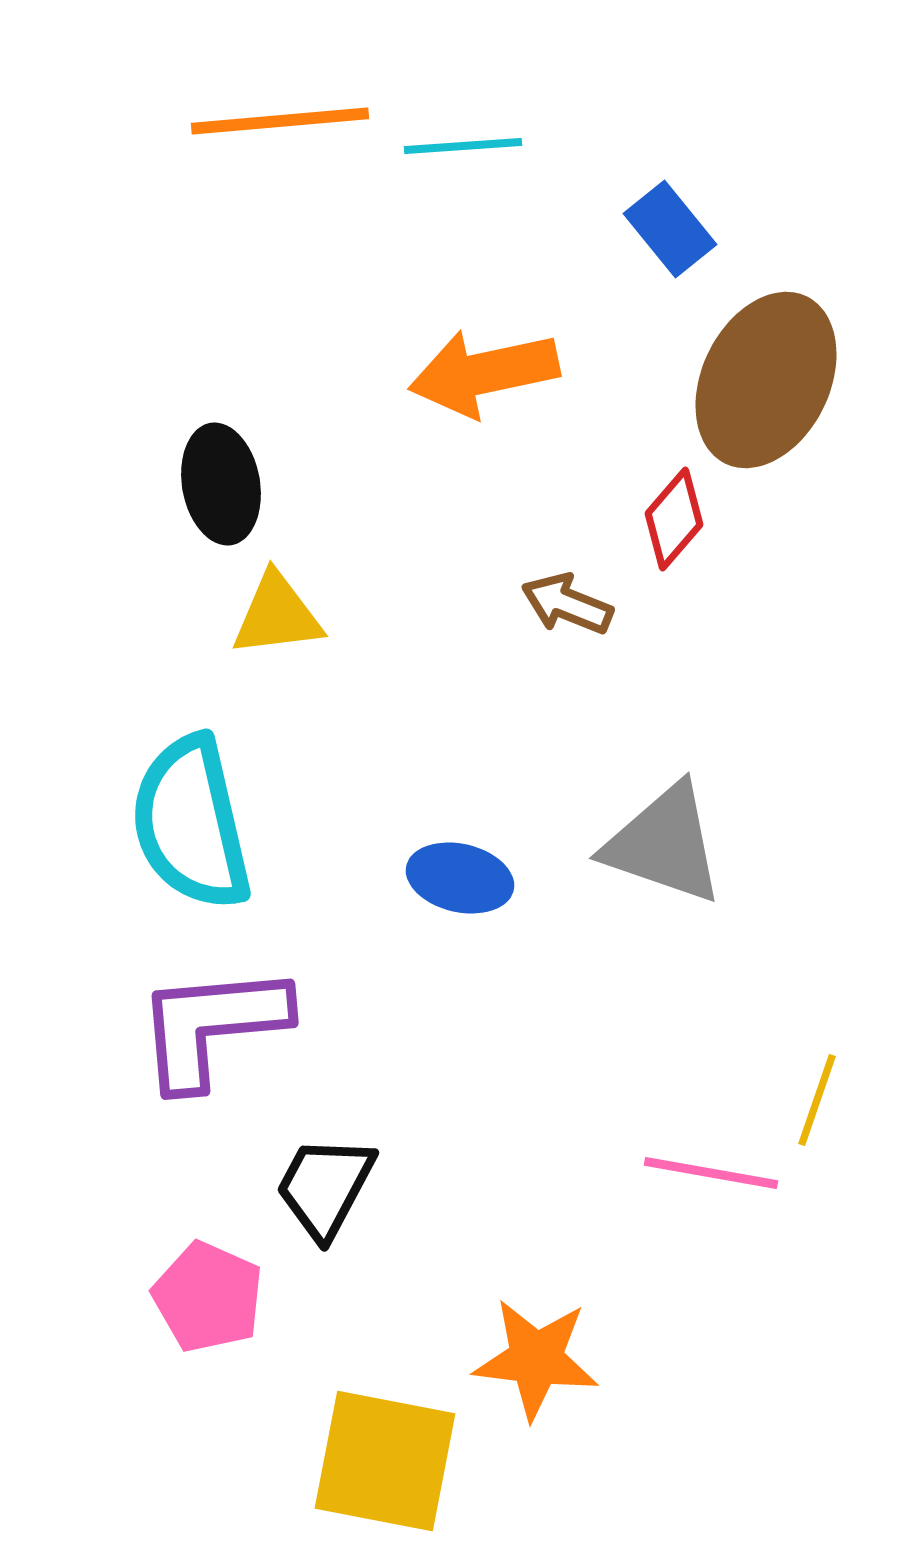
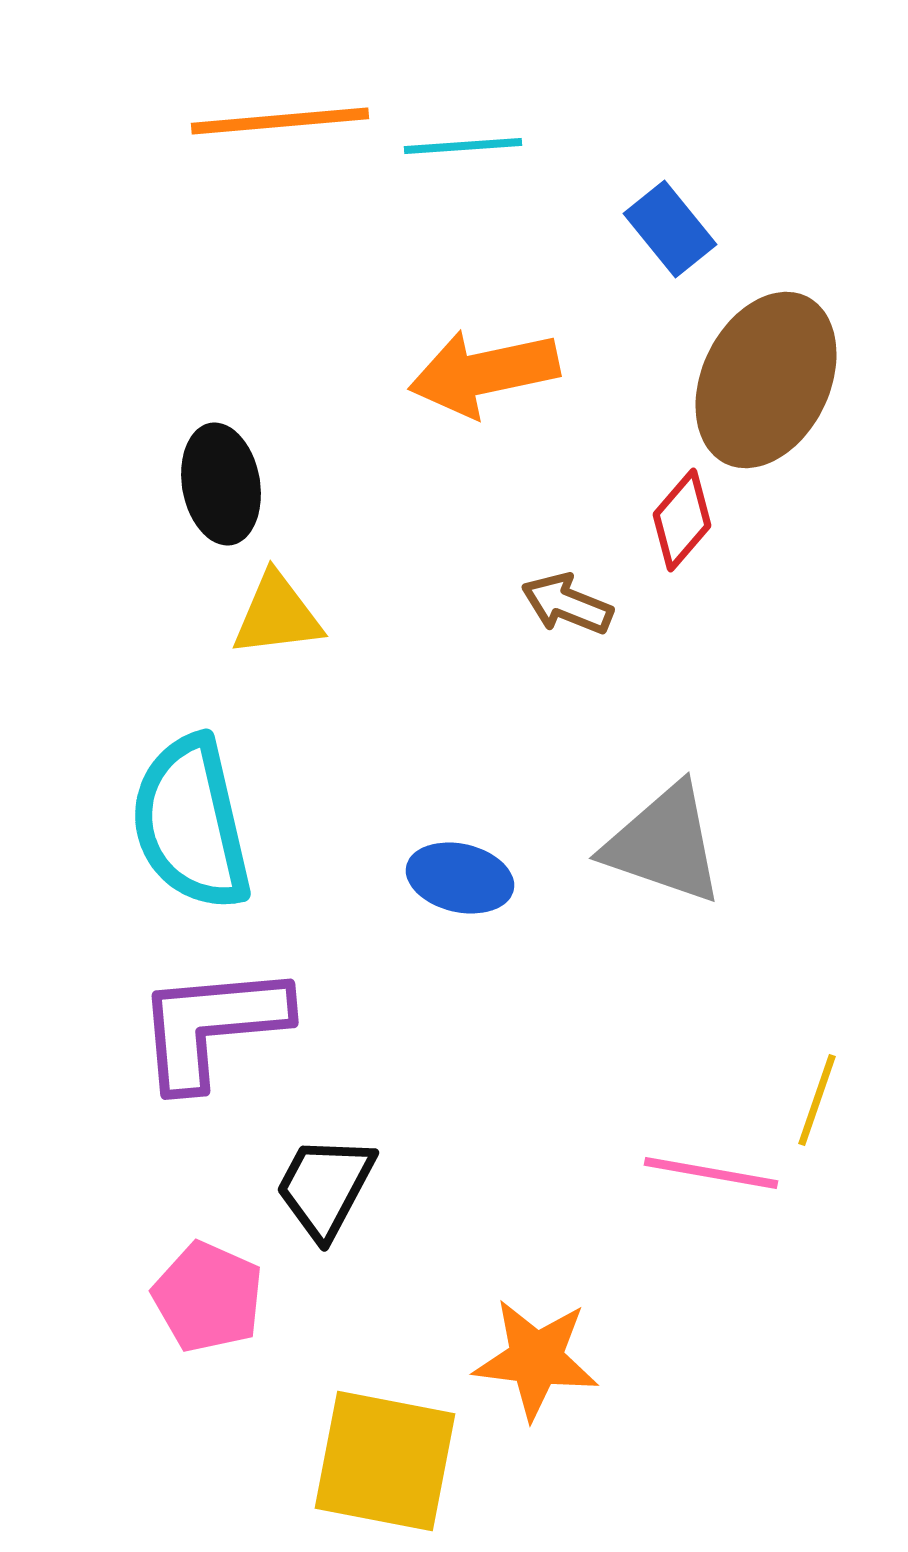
red diamond: moved 8 px right, 1 px down
